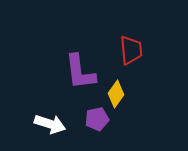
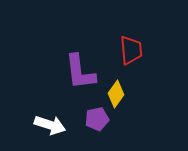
white arrow: moved 1 px down
